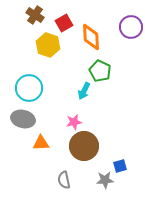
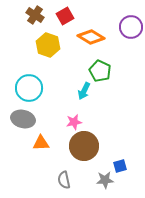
red square: moved 1 px right, 7 px up
orange diamond: rotated 56 degrees counterclockwise
